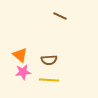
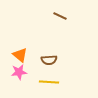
pink star: moved 4 px left
yellow line: moved 2 px down
